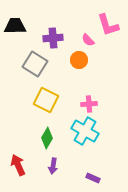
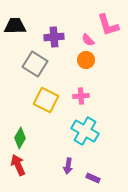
purple cross: moved 1 px right, 1 px up
orange circle: moved 7 px right
pink cross: moved 8 px left, 8 px up
green diamond: moved 27 px left
purple arrow: moved 15 px right
